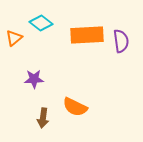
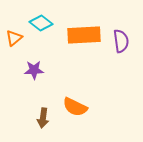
orange rectangle: moved 3 px left
purple star: moved 9 px up
